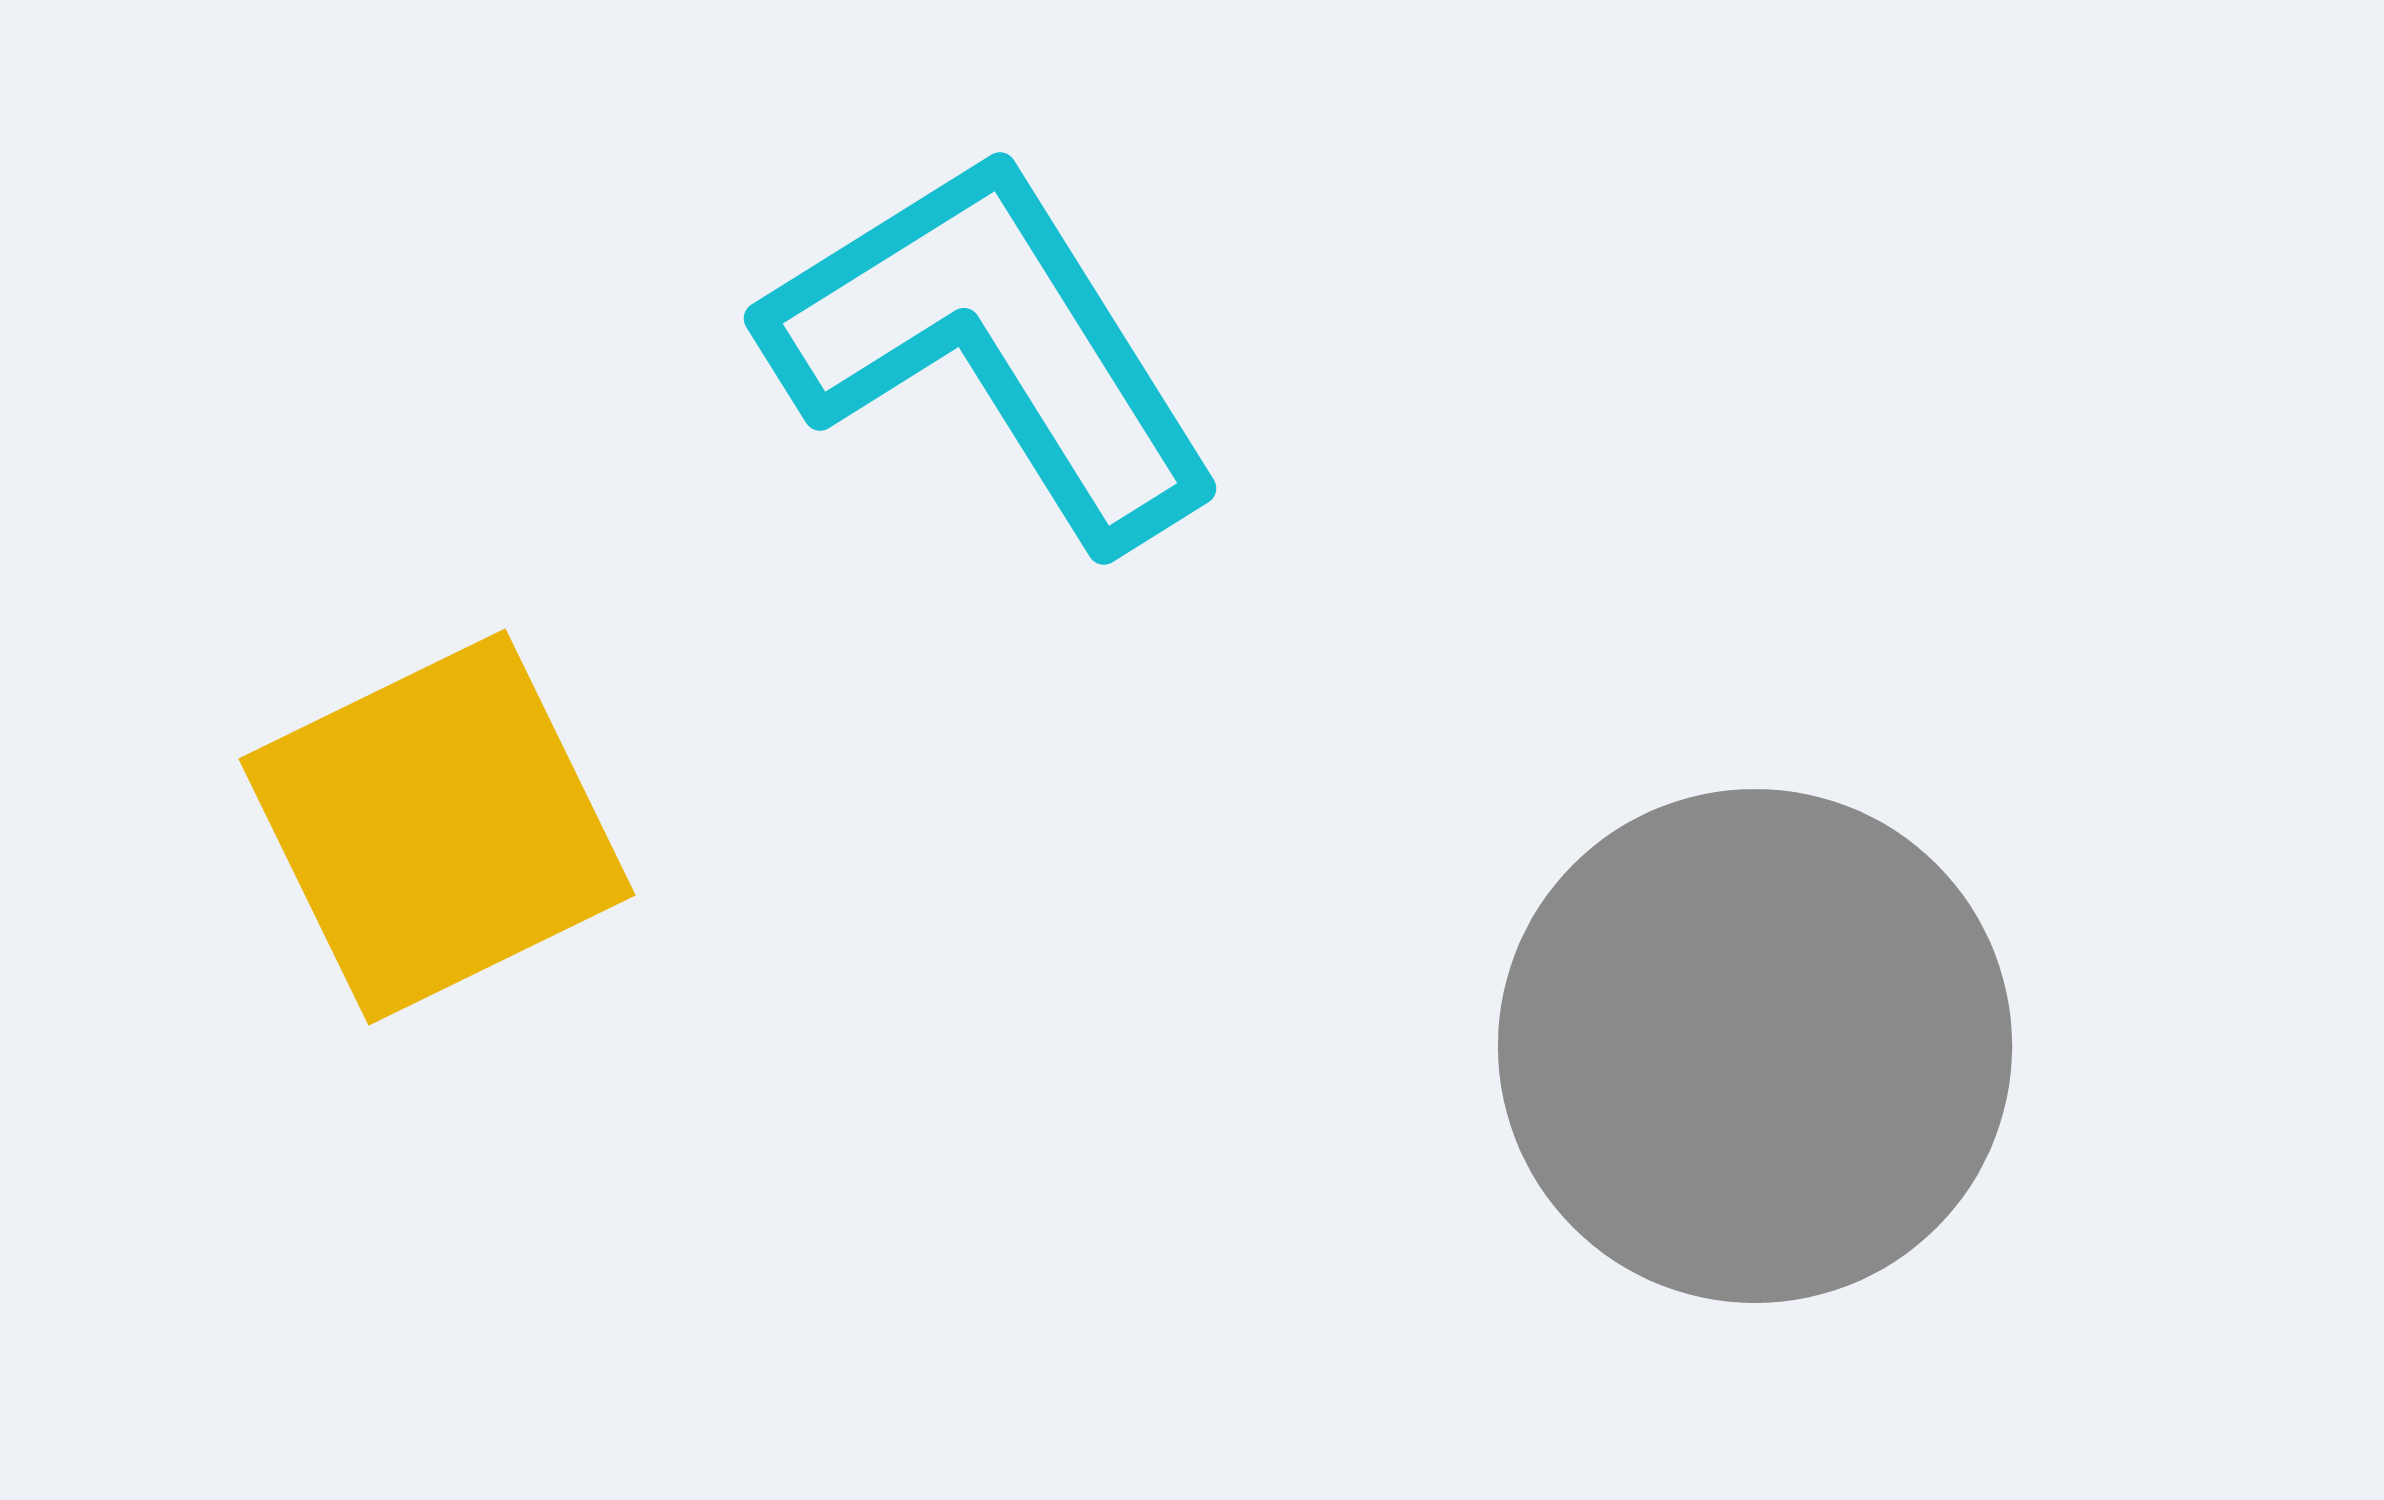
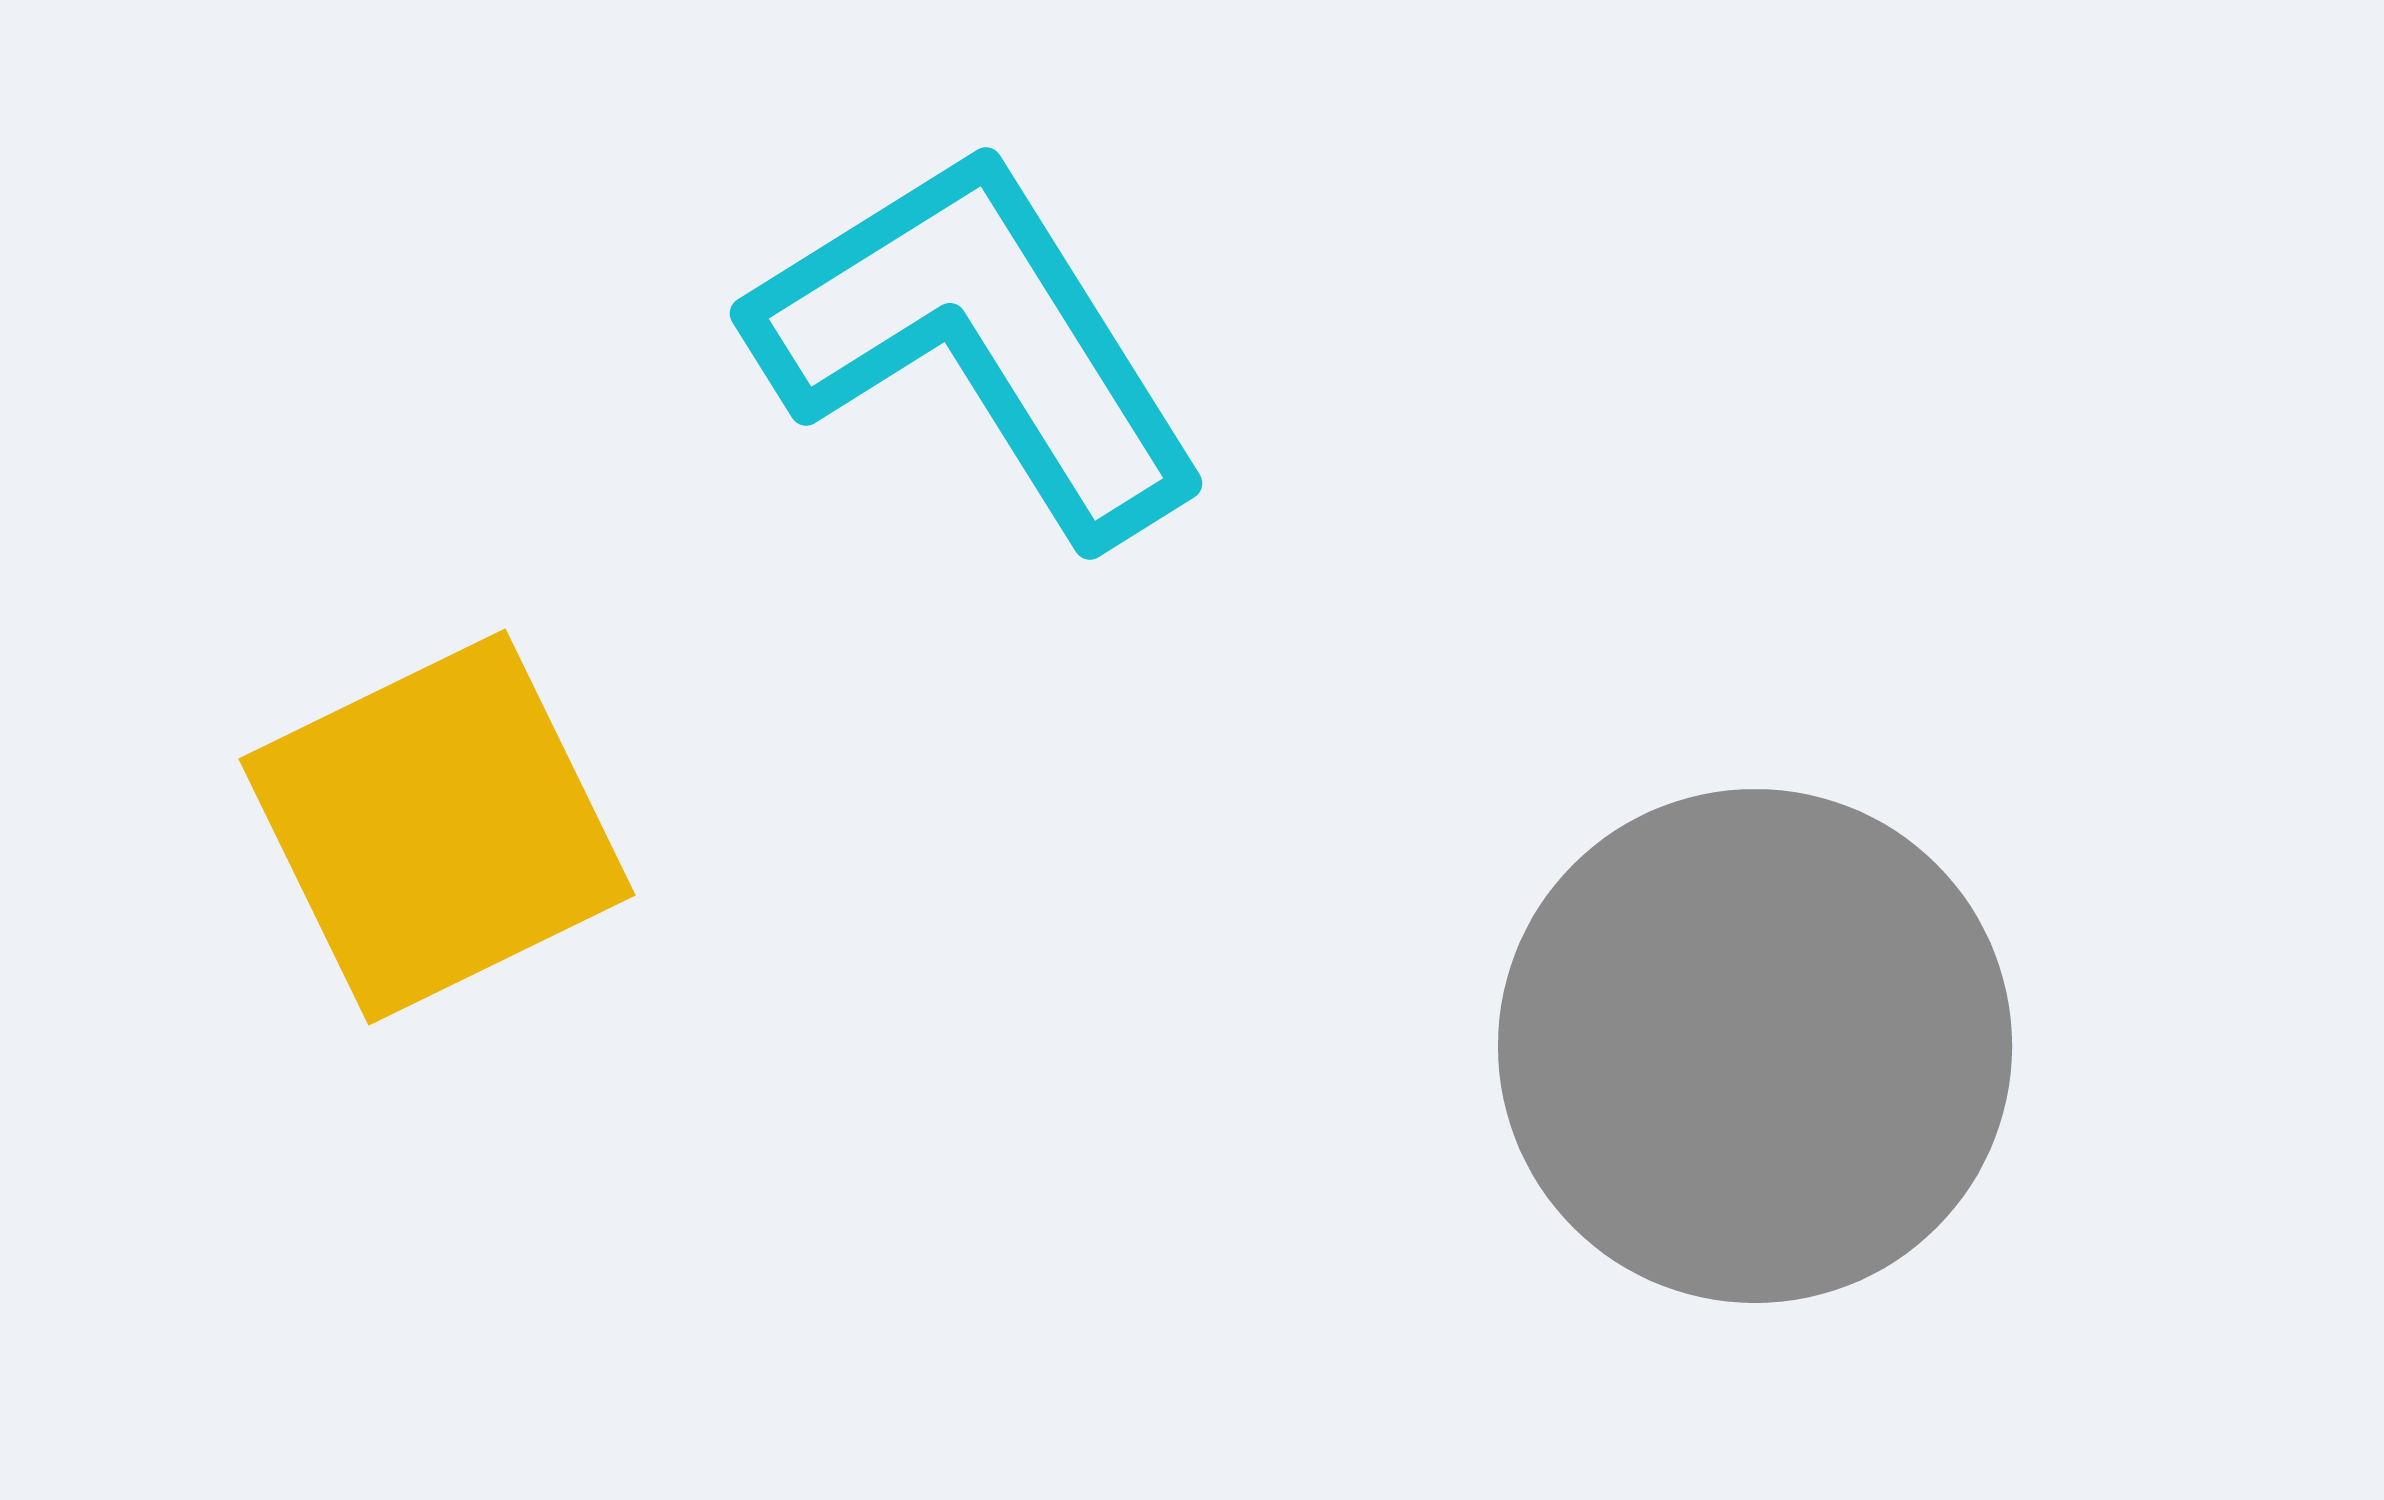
cyan L-shape: moved 14 px left, 5 px up
